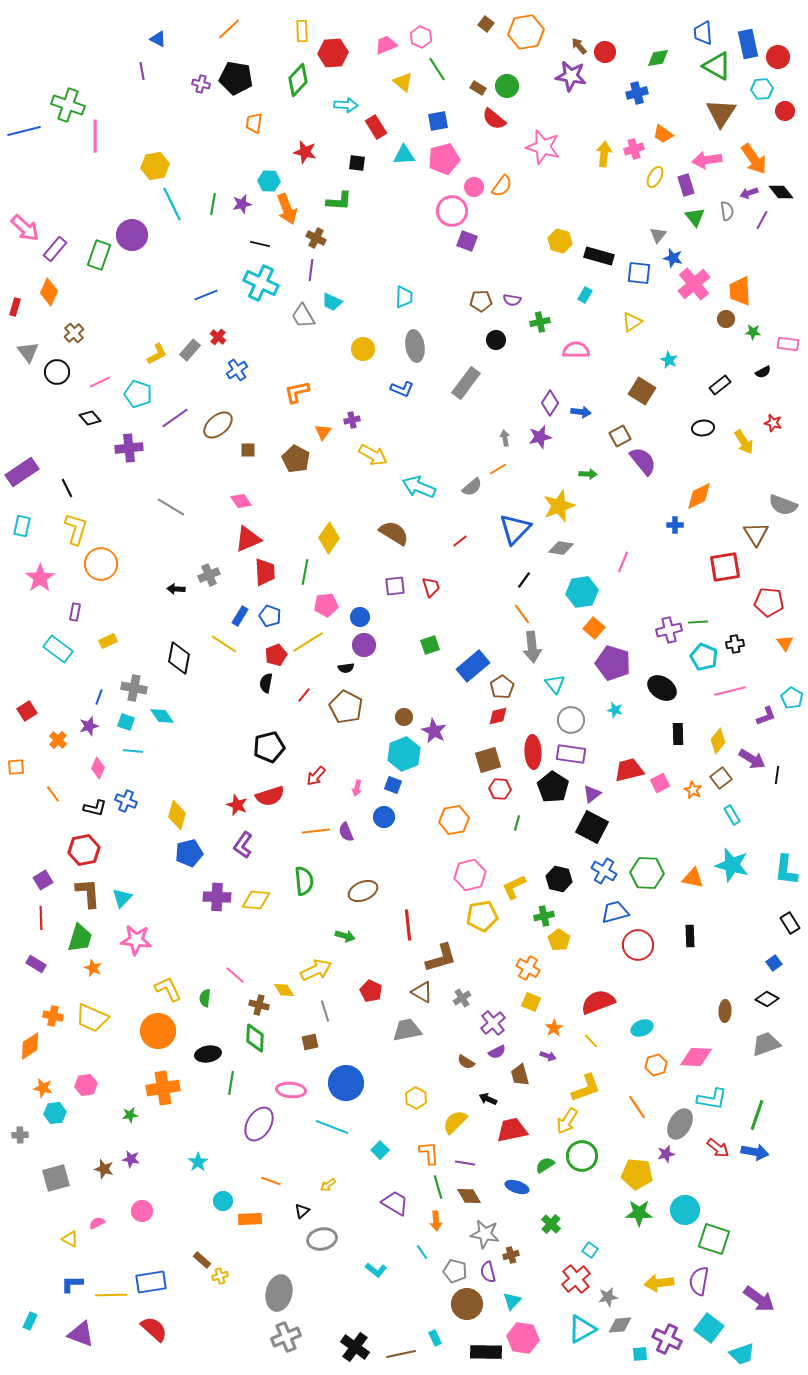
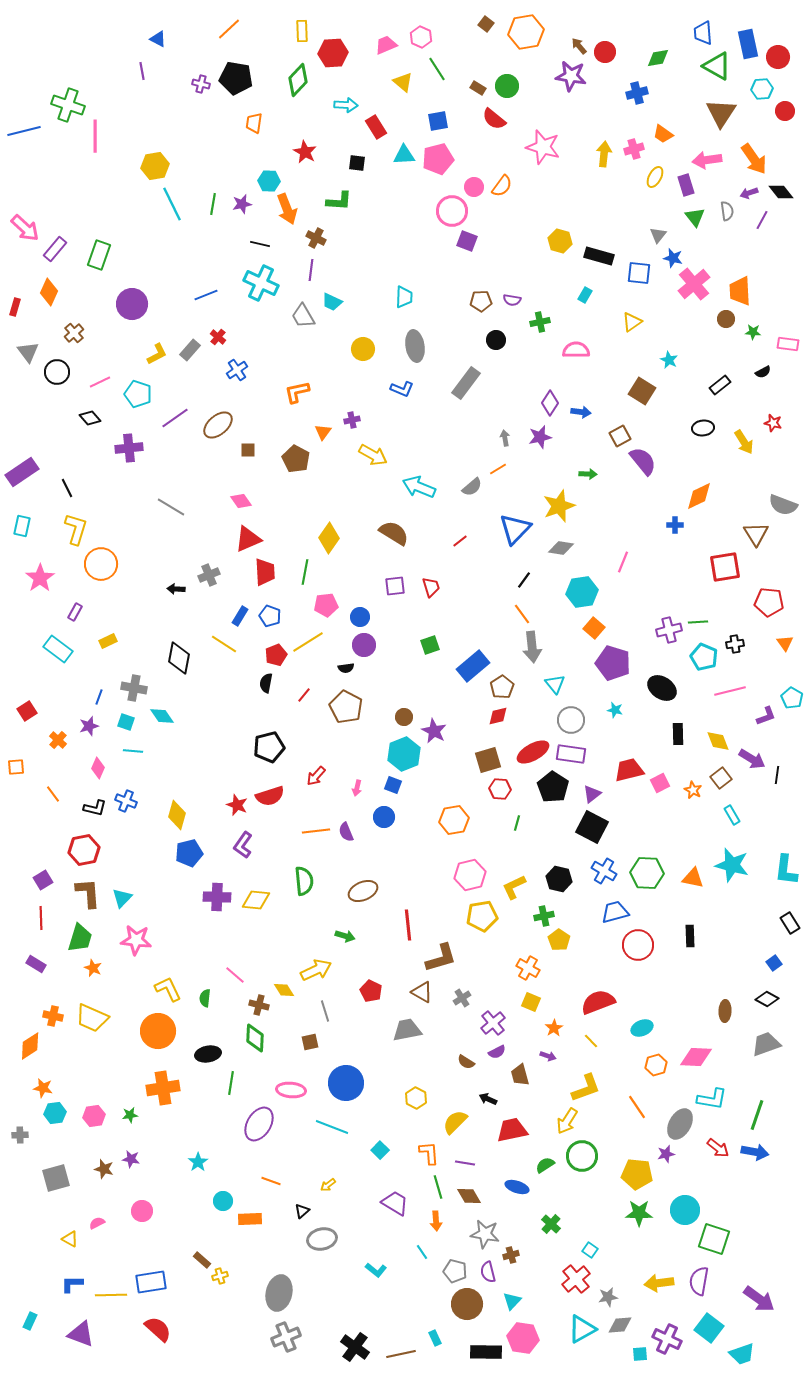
red star at (305, 152): rotated 15 degrees clockwise
pink pentagon at (444, 159): moved 6 px left
purple circle at (132, 235): moved 69 px down
purple rectangle at (75, 612): rotated 18 degrees clockwise
yellow diamond at (718, 741): rotated 60 degrees counterclockwise
red ellipse at (533, 752): rotated 64 degrees clockwise
pink hexagon at (86, 1085): moved 8 px right, 31 px down
red semicircle at (154, 1329): moved 4 px right
